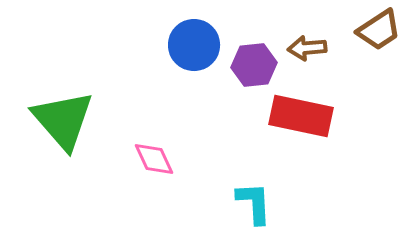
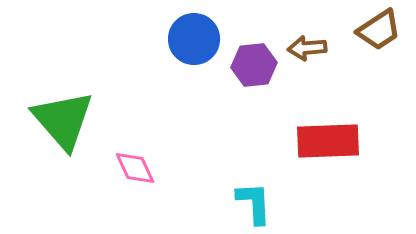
blue circle: moved 6 px up
red rectangle: moved 27 px right, 25 px down; rotated 14 degrees counterclockwise
pink diamond: moved 19 px left, 9 px down
